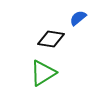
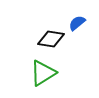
blue semicircle: moved 1 px left, 5 px down
